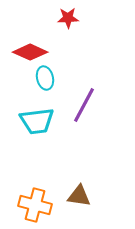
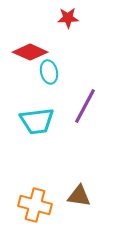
cyan ellipse: moved 4 px right, 6 px up
purple line: moved 1 px right, 1 px down
